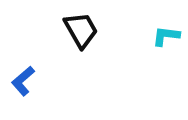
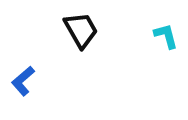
cyan L-shape: rotated 68 degrees clockwise
